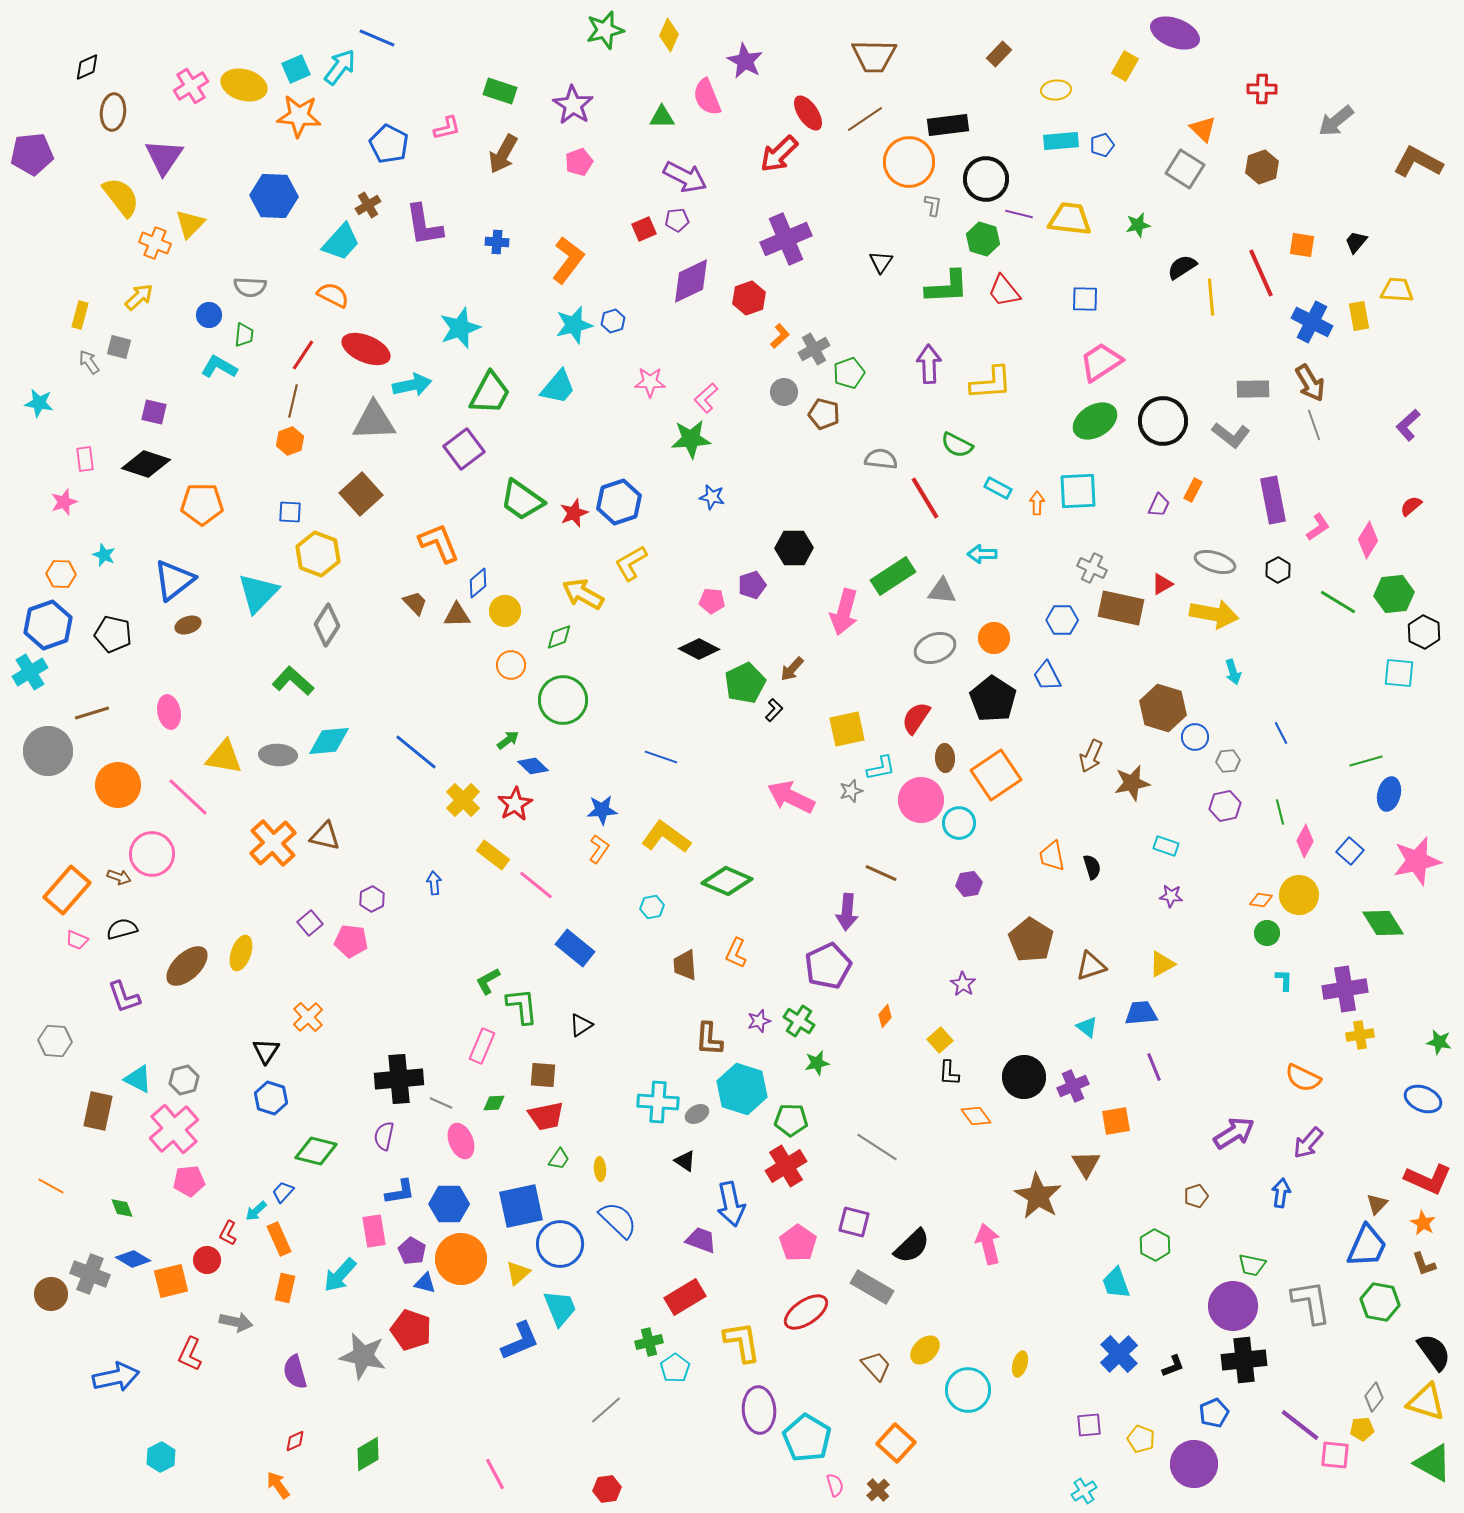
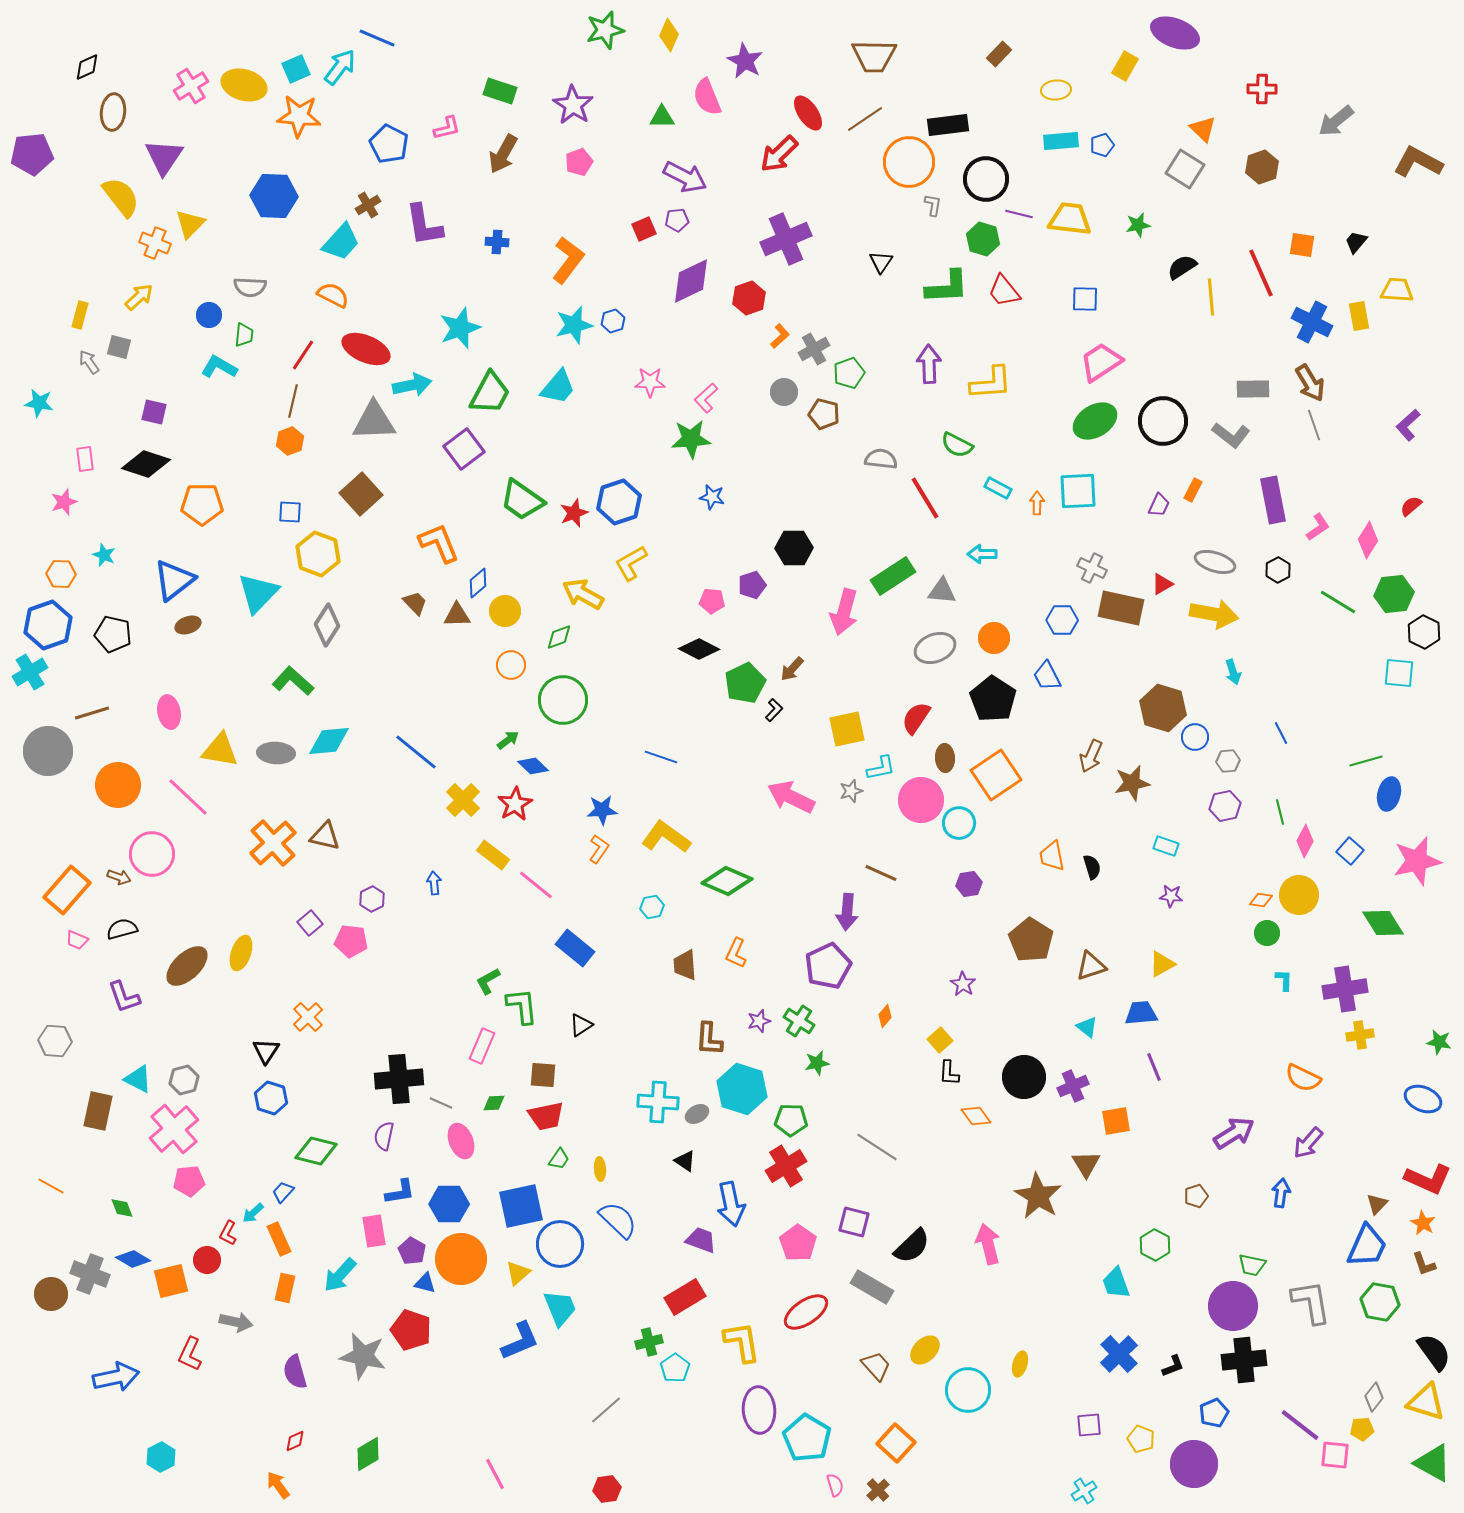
gray ellipse at (278, 755): moved 2 px left, 2 px up
yellow triangle at (224, 757): moved 4 px left, 7 px up
cyan arrow at (256, 1211): moved 3 px left, 2 px down
